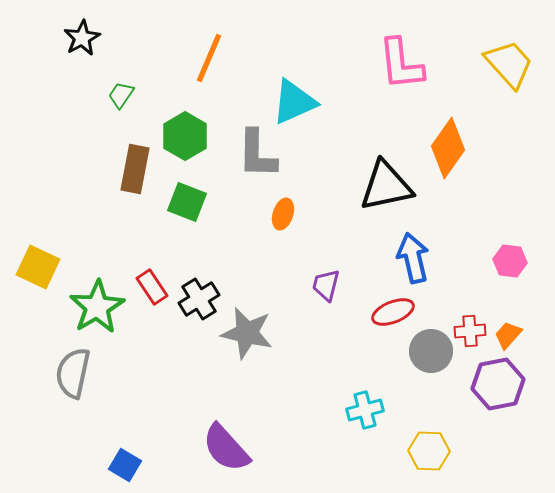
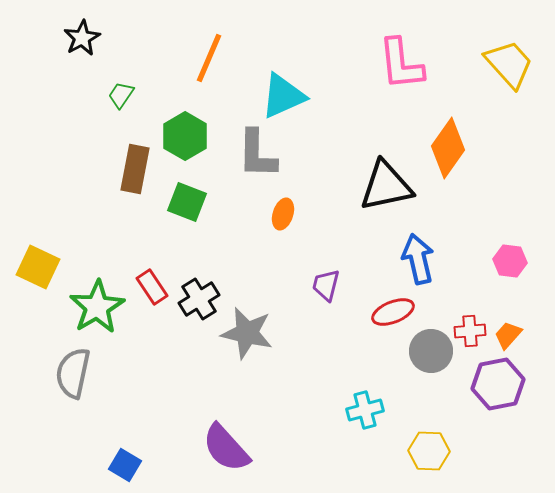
cyan triangle: moved 11 px left, 6 px up
blue arrow: moved 5 px right, 1 px down
